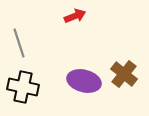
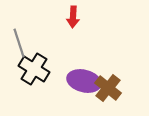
red arrow: moved 2 px left, 1 px down; rotated 115 degrees clockwise
brown cross: moved 16 px left, 14 px down
black cross: moved 11 px right, 18 px up; rotated 20 degrees clockwise
